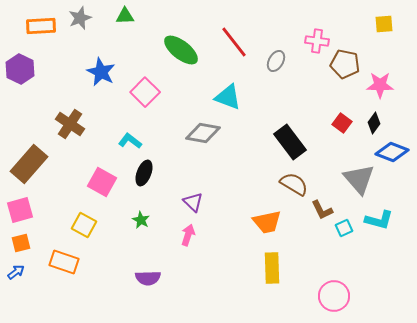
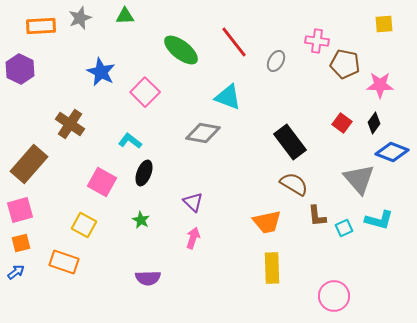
brown L-shape at (322, 210): moved 5 px left, 6 px down; rotated 20 degrees clockwise
pink arrow at (188, 235): moved 5 px right, 3 px down
